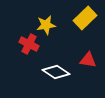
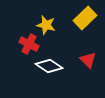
yellow star: rotated 24 degrees clockwise
red triangle: rotated 36 degrees clockwise
white diamond: moved 7 px left, 6 px up
